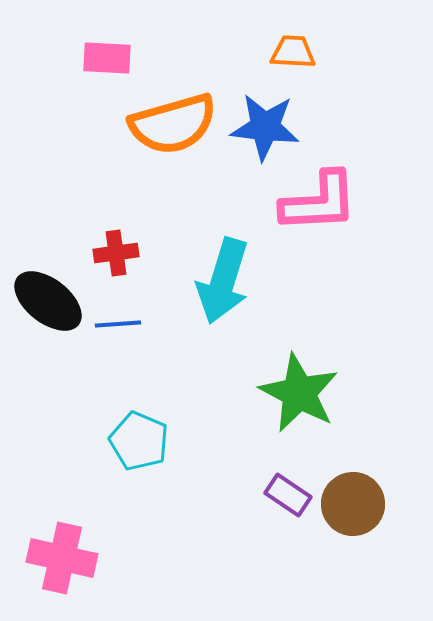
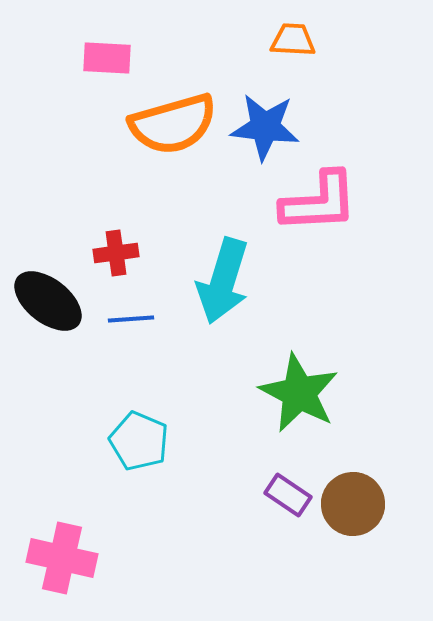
orange trapezoid: moved 12 px up
blue line: moved 13 px right, 5 px up
